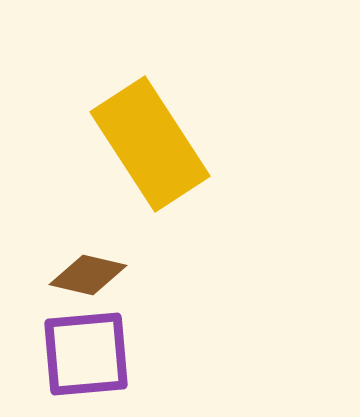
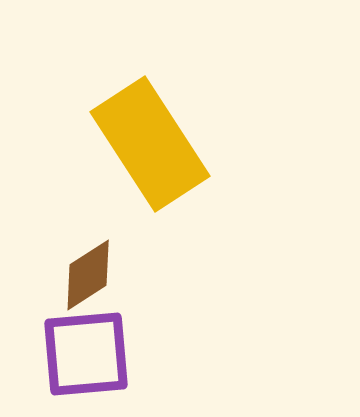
brown diamond: rotated 46 degrees counterclockwise
